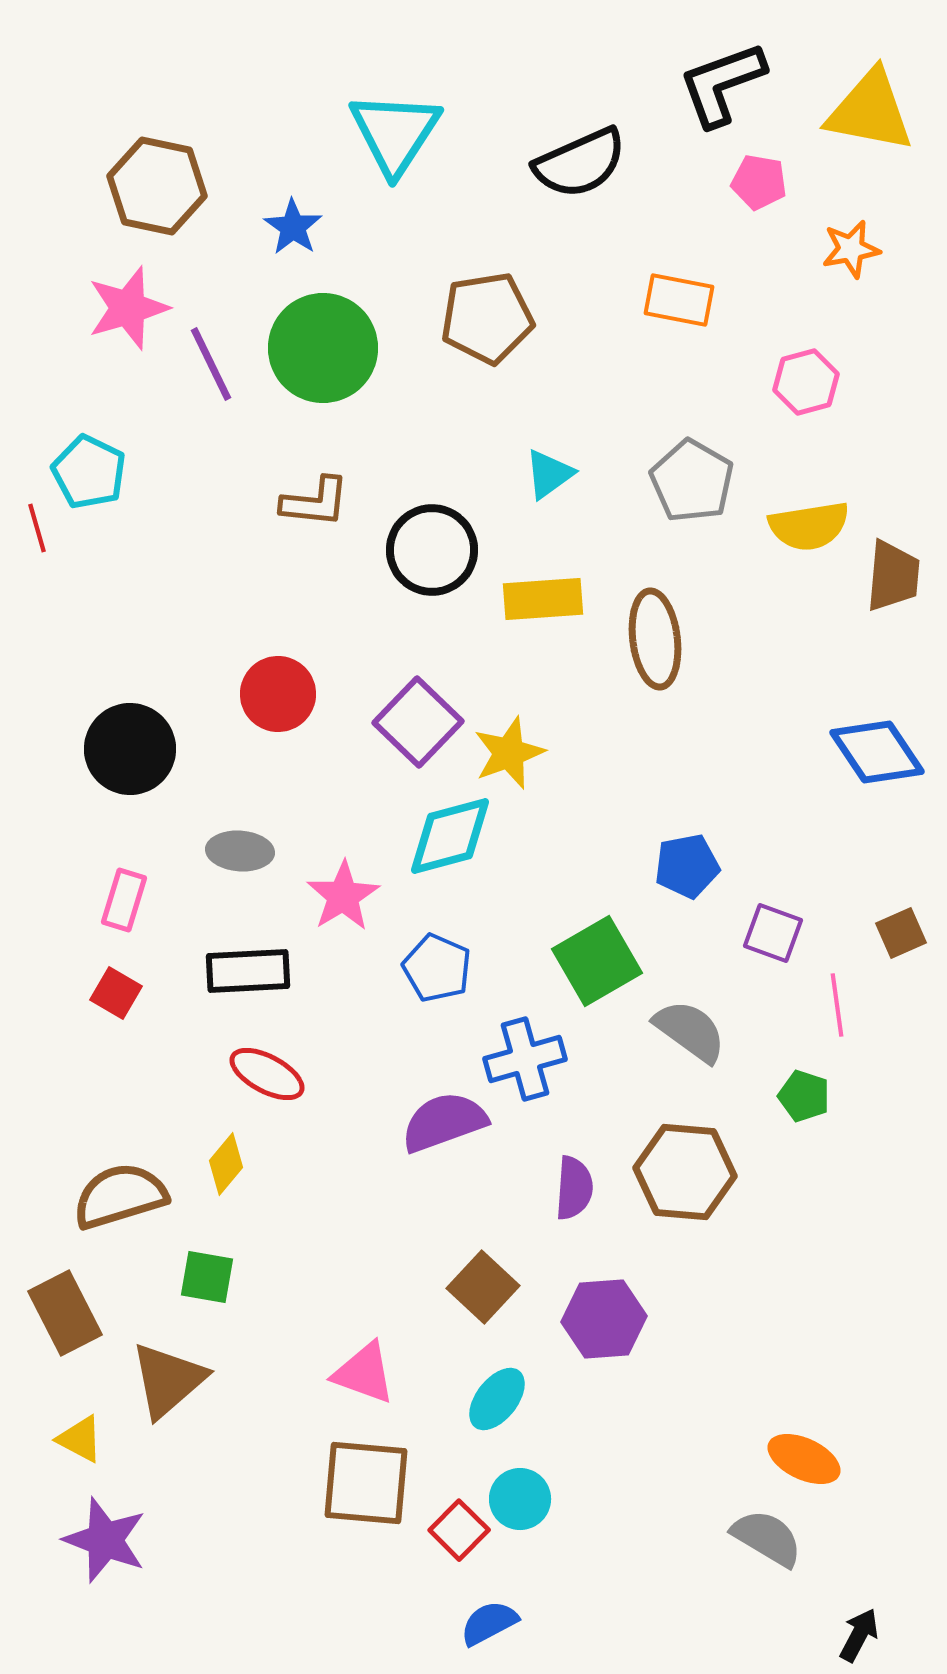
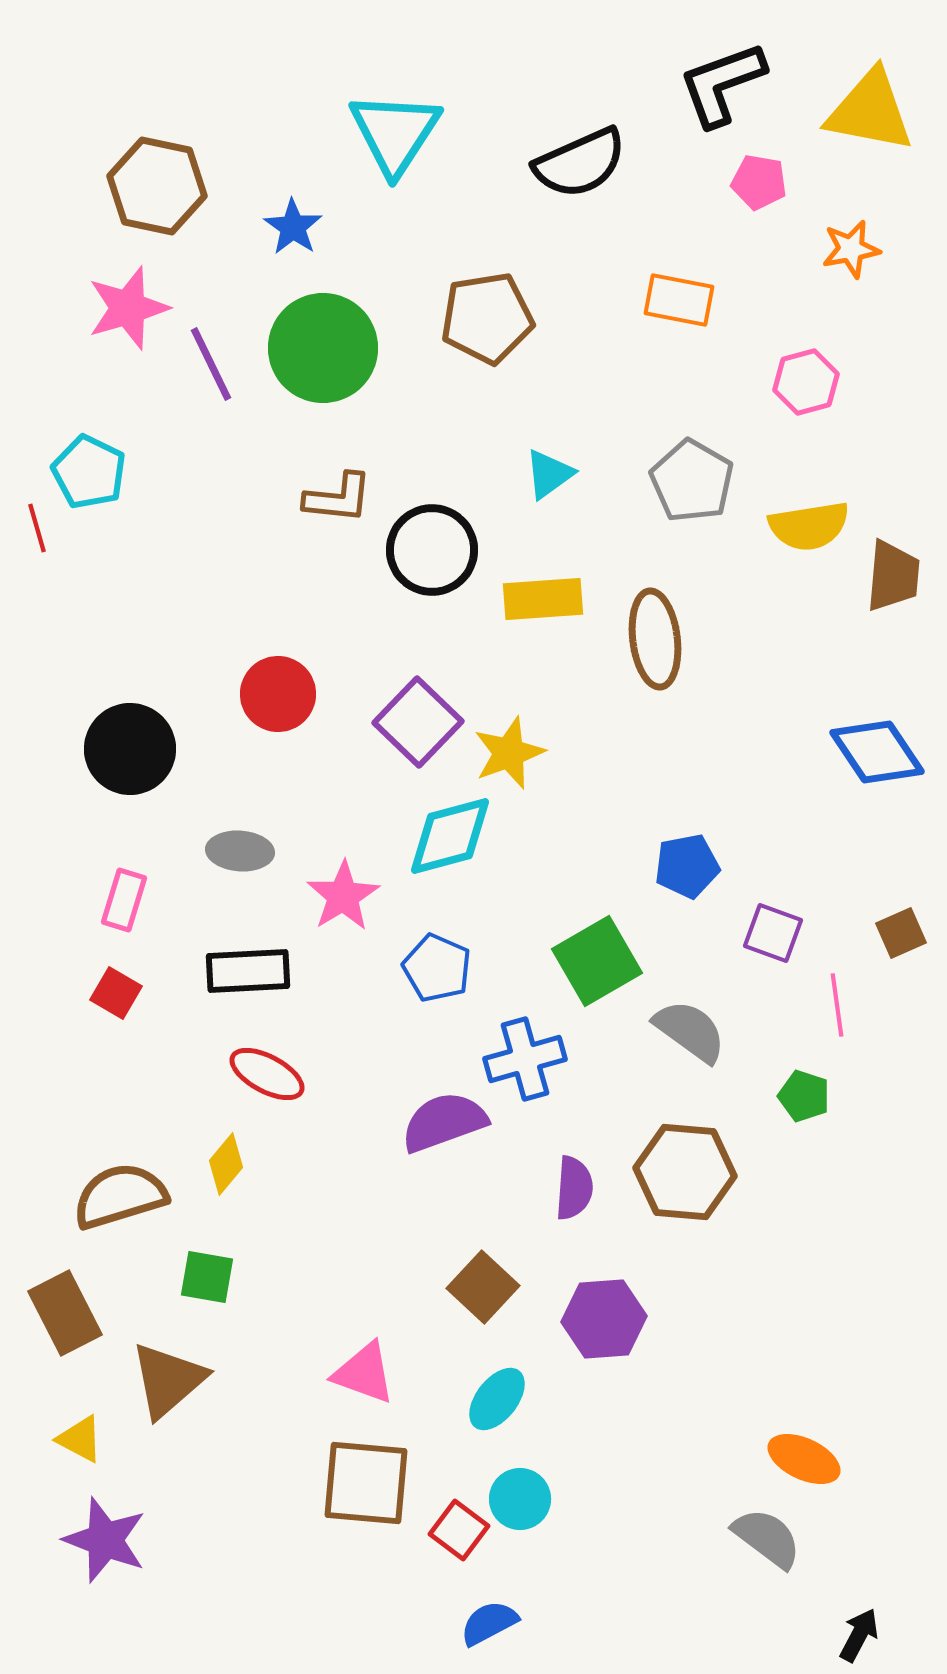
brown L-shape at (315, 502): moved 23 px right, 4 px up
red square at (459, 1530): rotated 8 degrees counterclockwise
gray semicircle at (767, 1538): rotated 6 degrees clockwise
